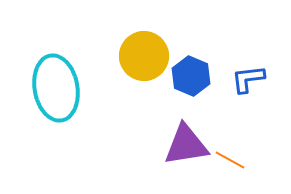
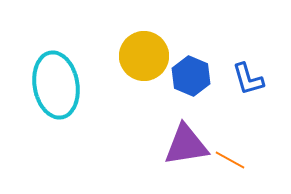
blue L-shape: rotated 99 degrees counterclockwise
cyan ellipse: moved 3 px up
